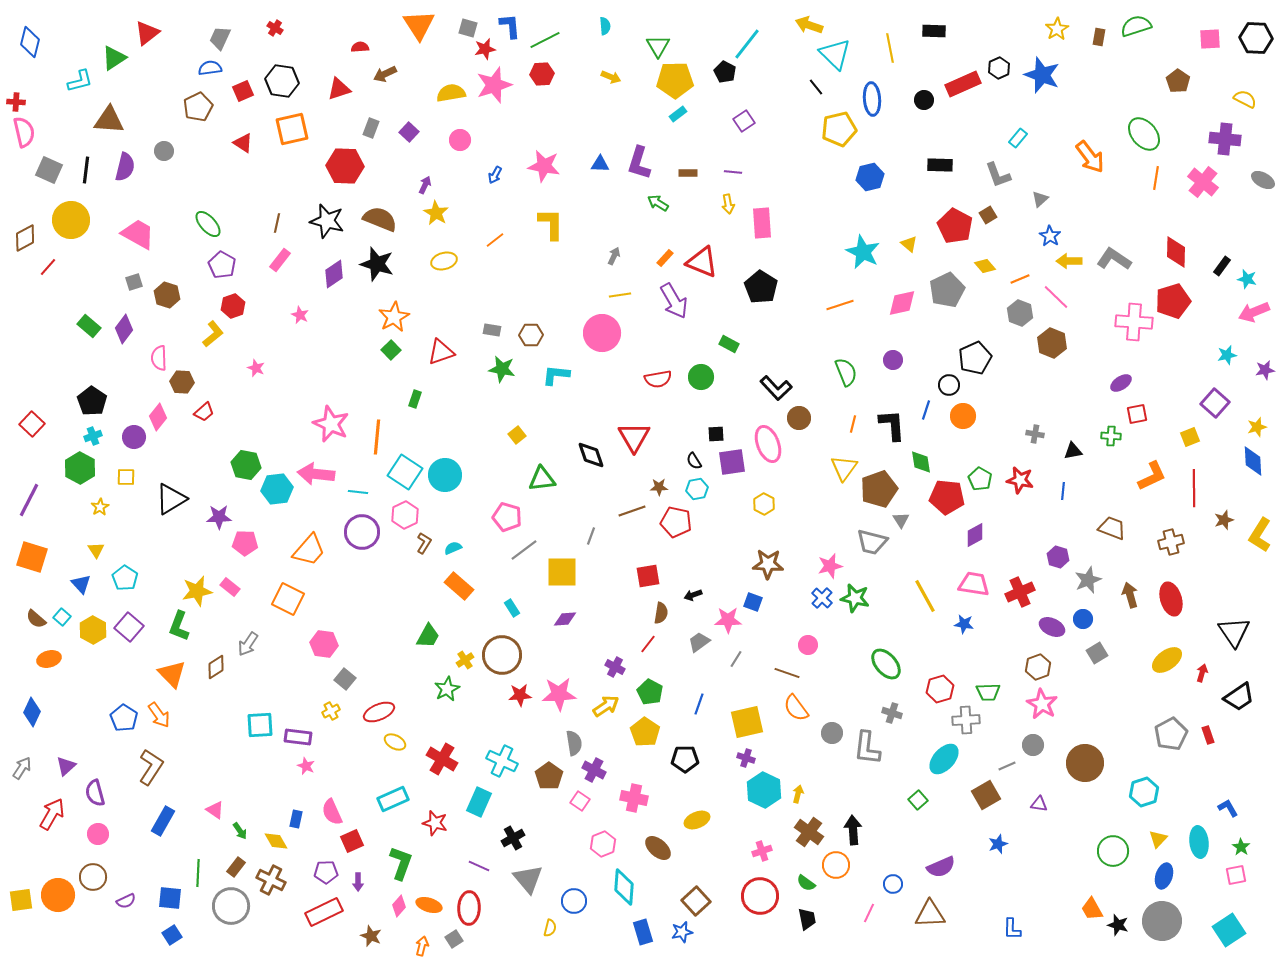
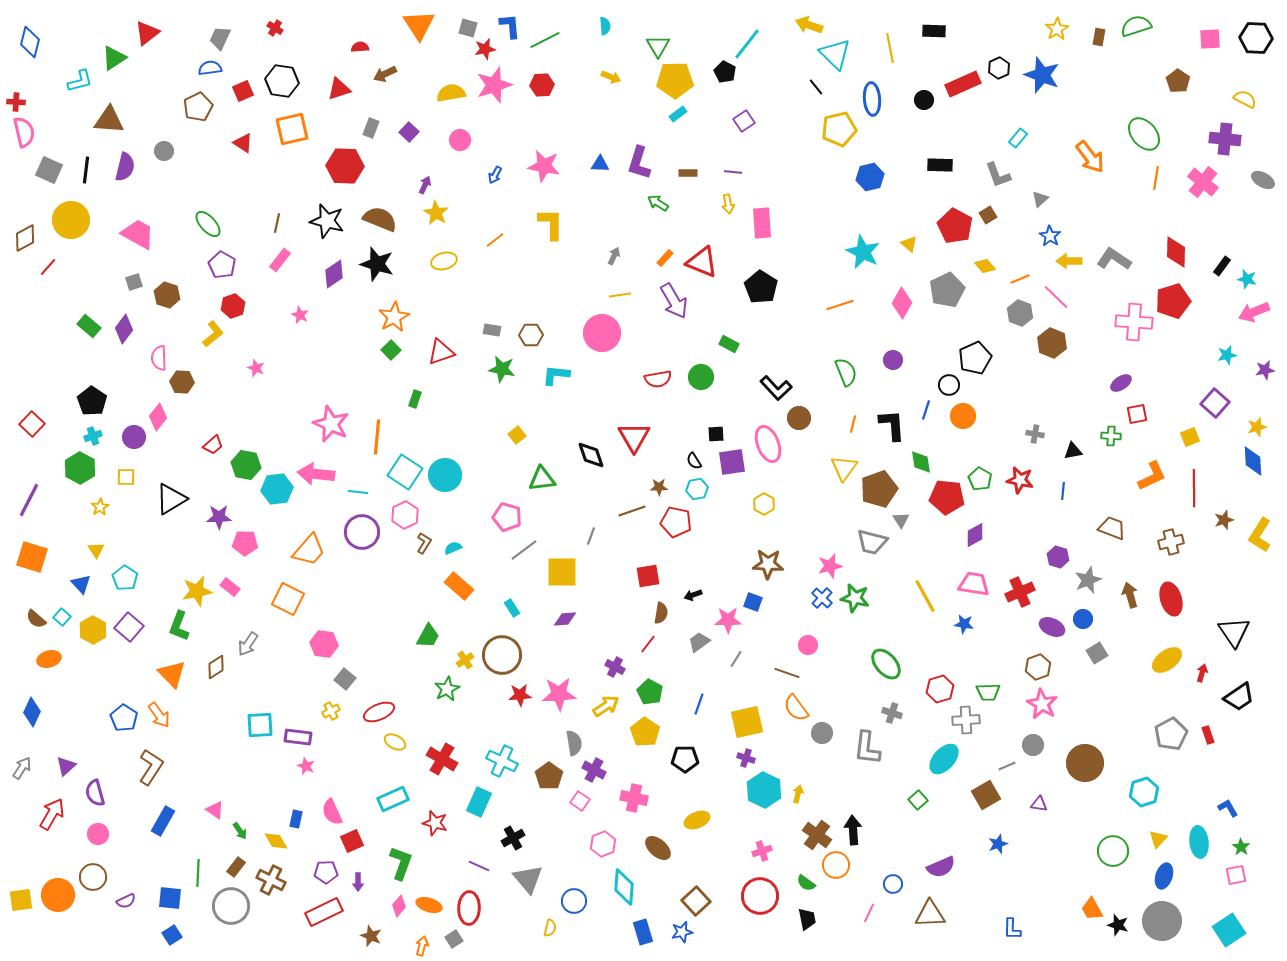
red hexagon at (542, 74): moved 11 px down
pink diamond at (902, 303): rotated 48 degrees counterclockwise
red trapezoid at (204, 412): moved 9 px right, 33 px down
gray circle at (832, 733): moved 10 px left
brown cross at (809, 832): moved 8 px right, 3 px down
